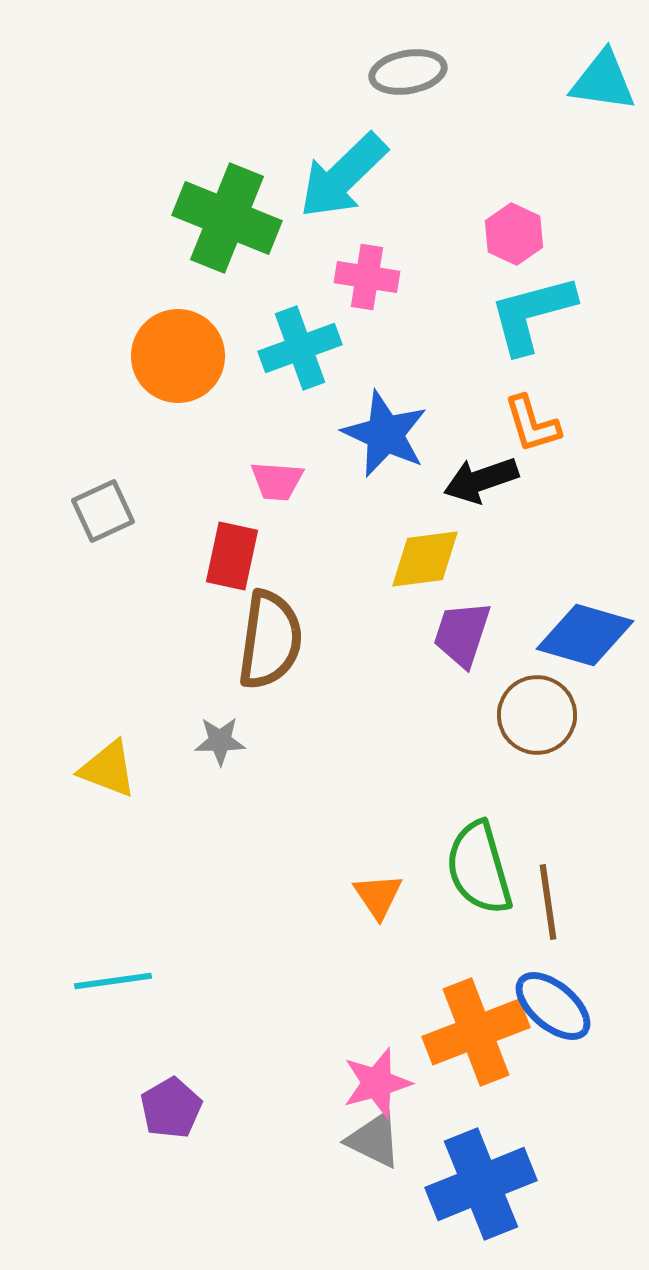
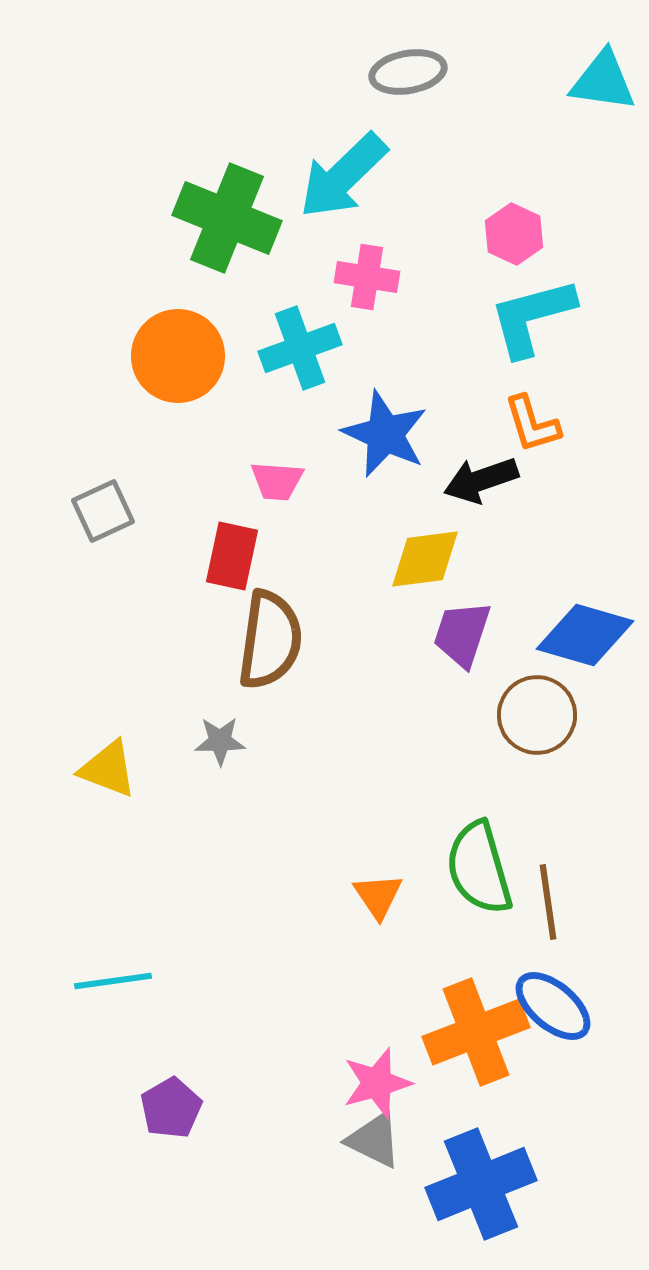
cyan L-shape: moved 3 px down
